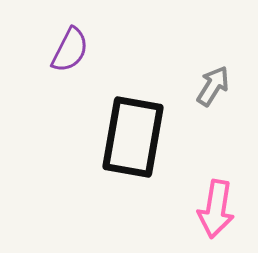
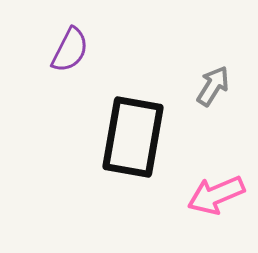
pink arrow: moved 14 px up; rotated 58 degrees clockwise
